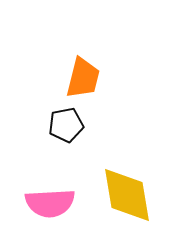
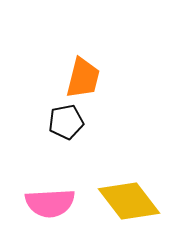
black pentagon: moved 3 px up
yellow diamond: moved 2 px right, 6 px down; rotated 28 degrees counterclockwise
